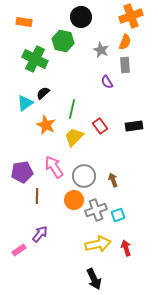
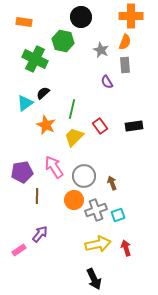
orange cross: rotated 20 degrees clockwise
brown arrow: moved 1 px left, 3 px down
